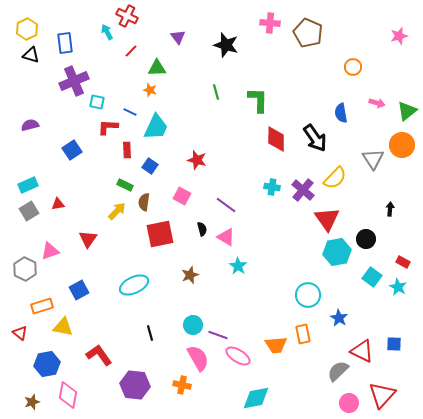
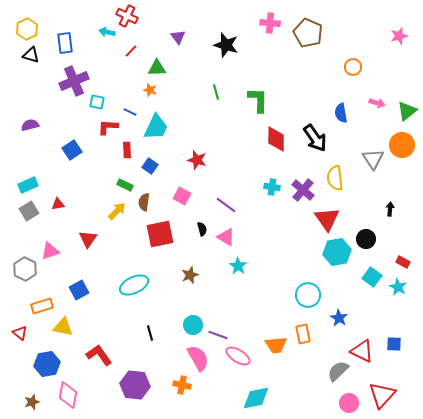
cyan arrow at (107, 32): rotated 49 degrees counterclockwise
yellow semicircle at (335, 178): rotated 130 degrees clockwise
